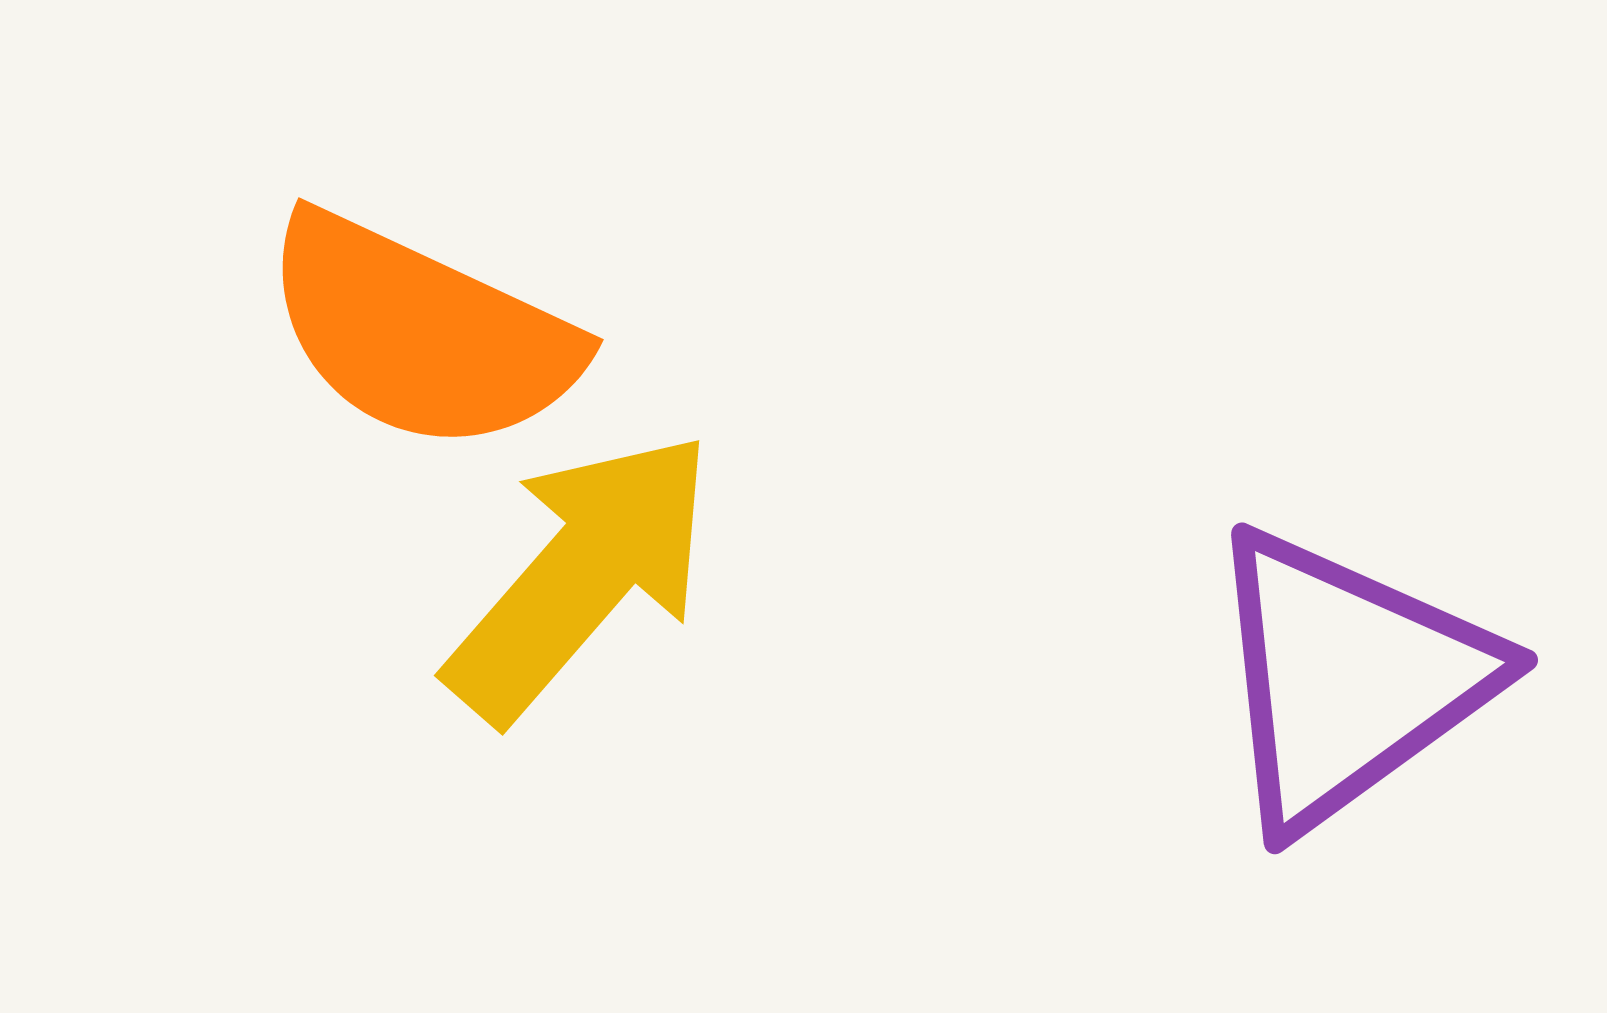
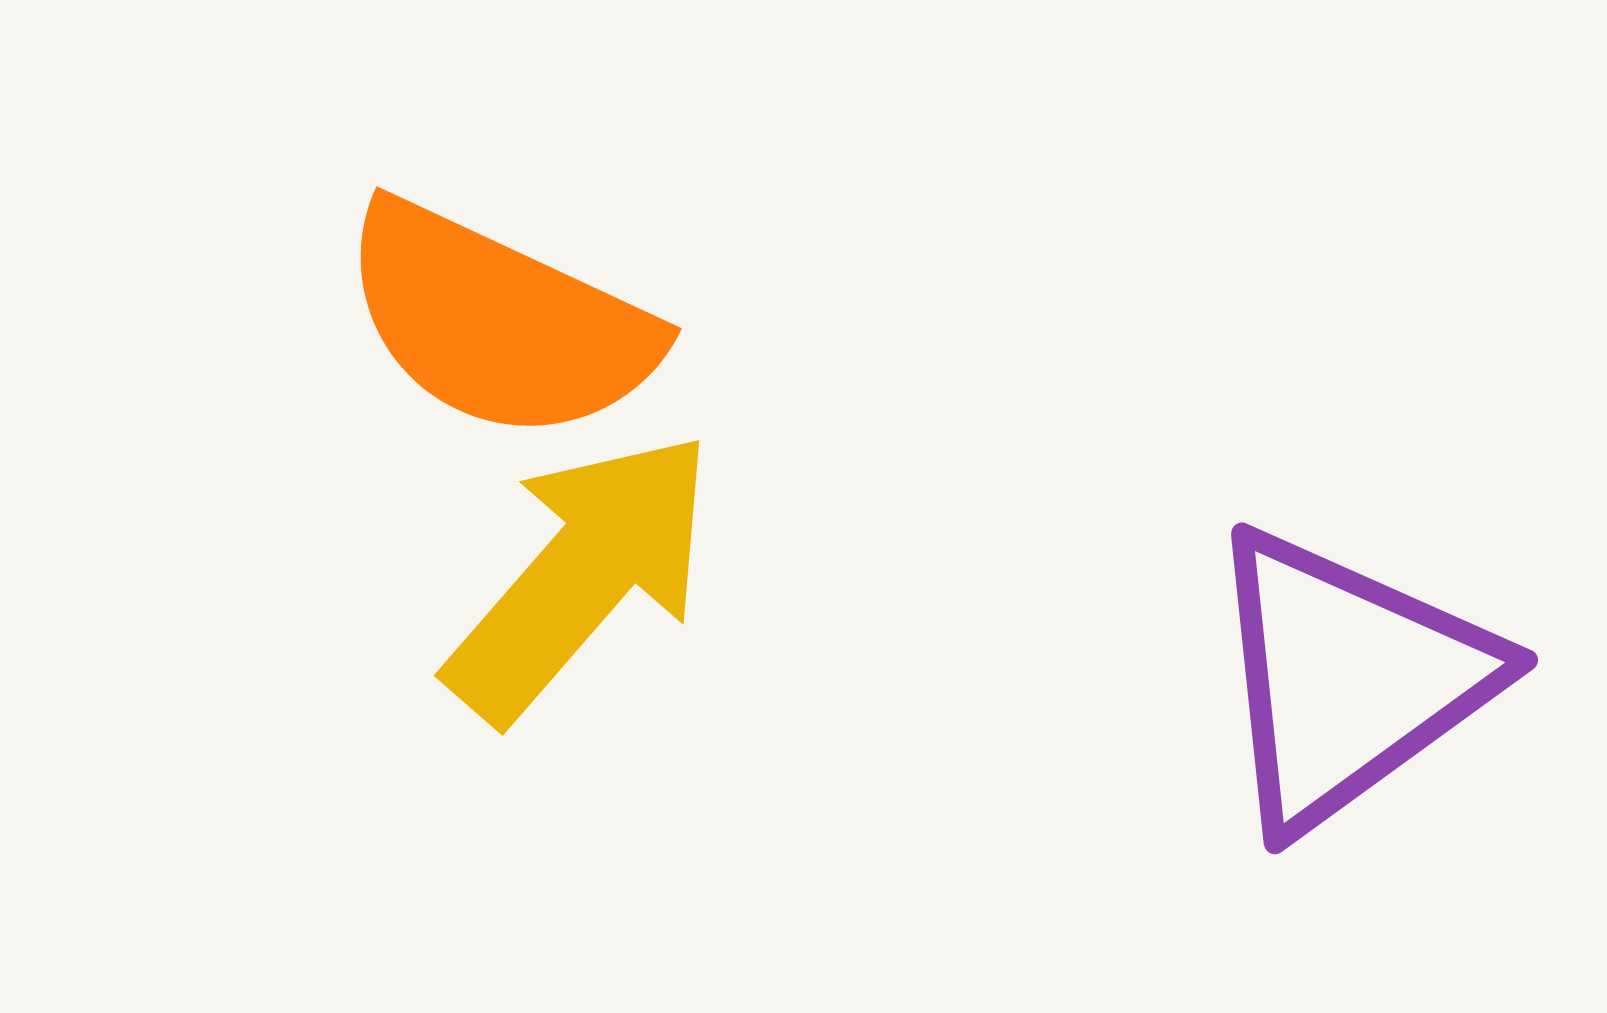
orange semicircle: moved 78 px right, 11 px up
